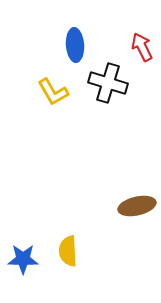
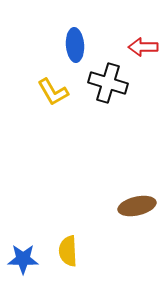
red arrow: moved 1 px right; rotated 64 degrees counterclockwise
